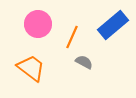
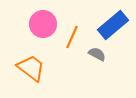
pink circle: moved 5 px right
gray semicircle: moved 13 px right, 8 px up
